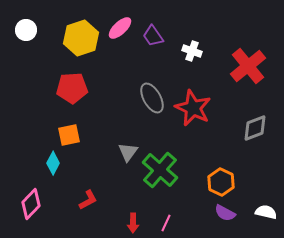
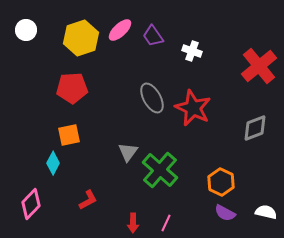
pink ellipse: moved 2 px down
red cross: moved 11 px right
